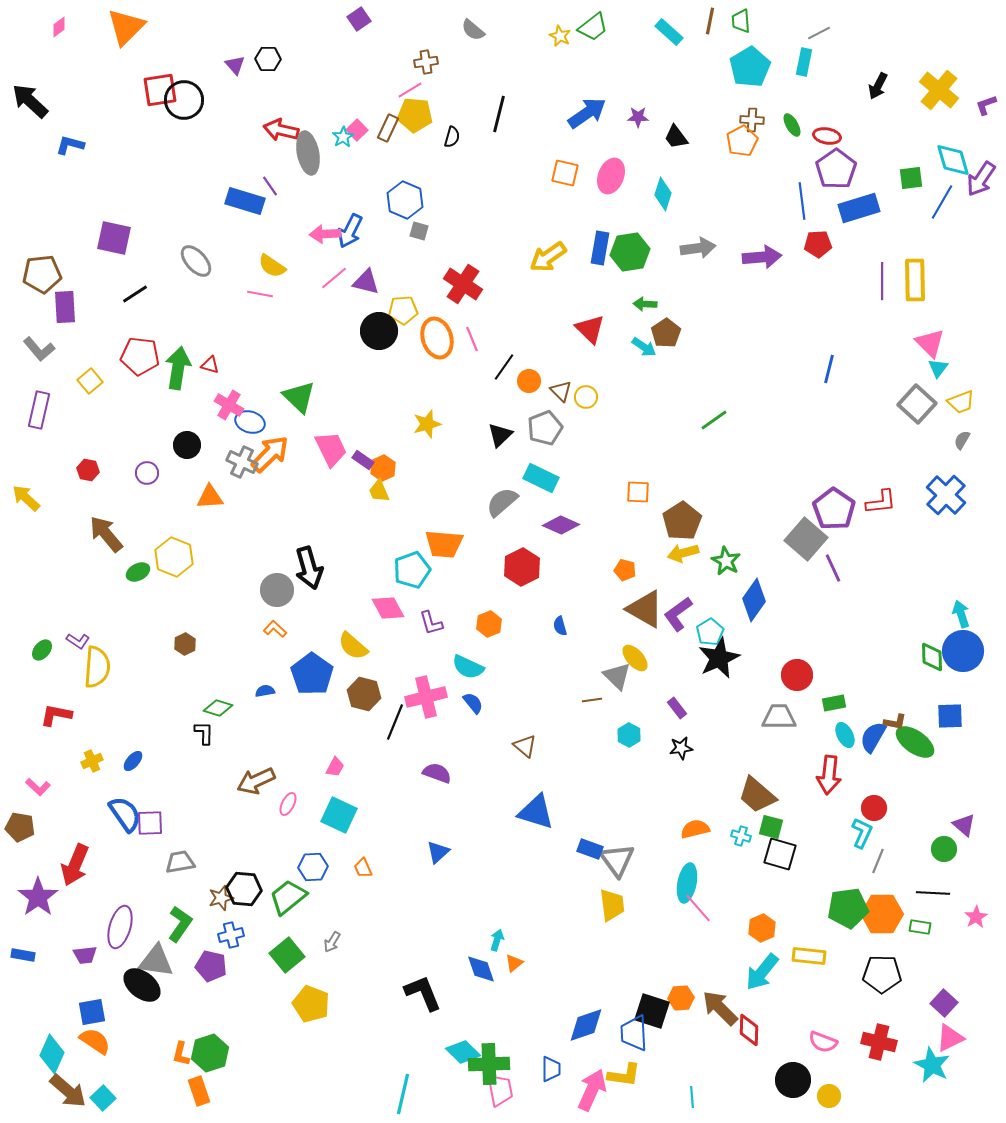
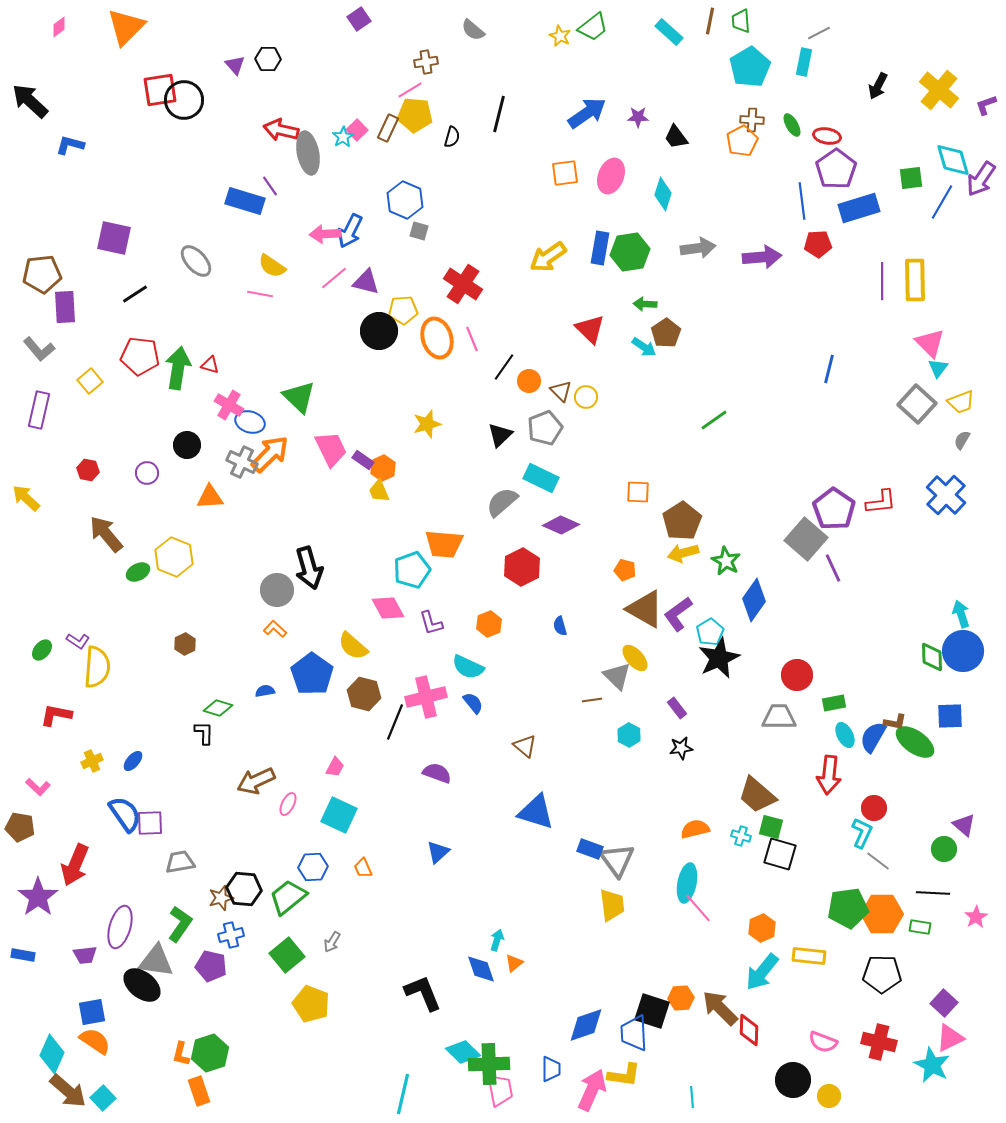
orange square at (565, 173): rotated 20 degrees counterclockwise
gray line at (878, 861): rotated 75 degrees counterclockwise
